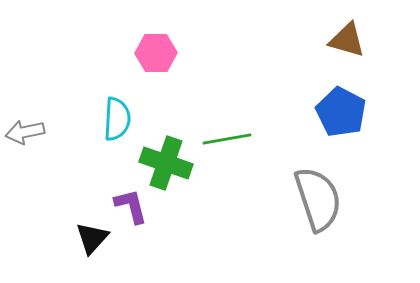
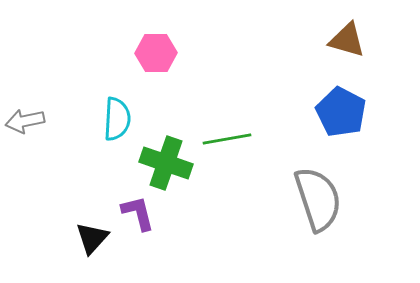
gray arrow: moved 11 px up
purple L-shape: moved 7 px right, 7 px down
